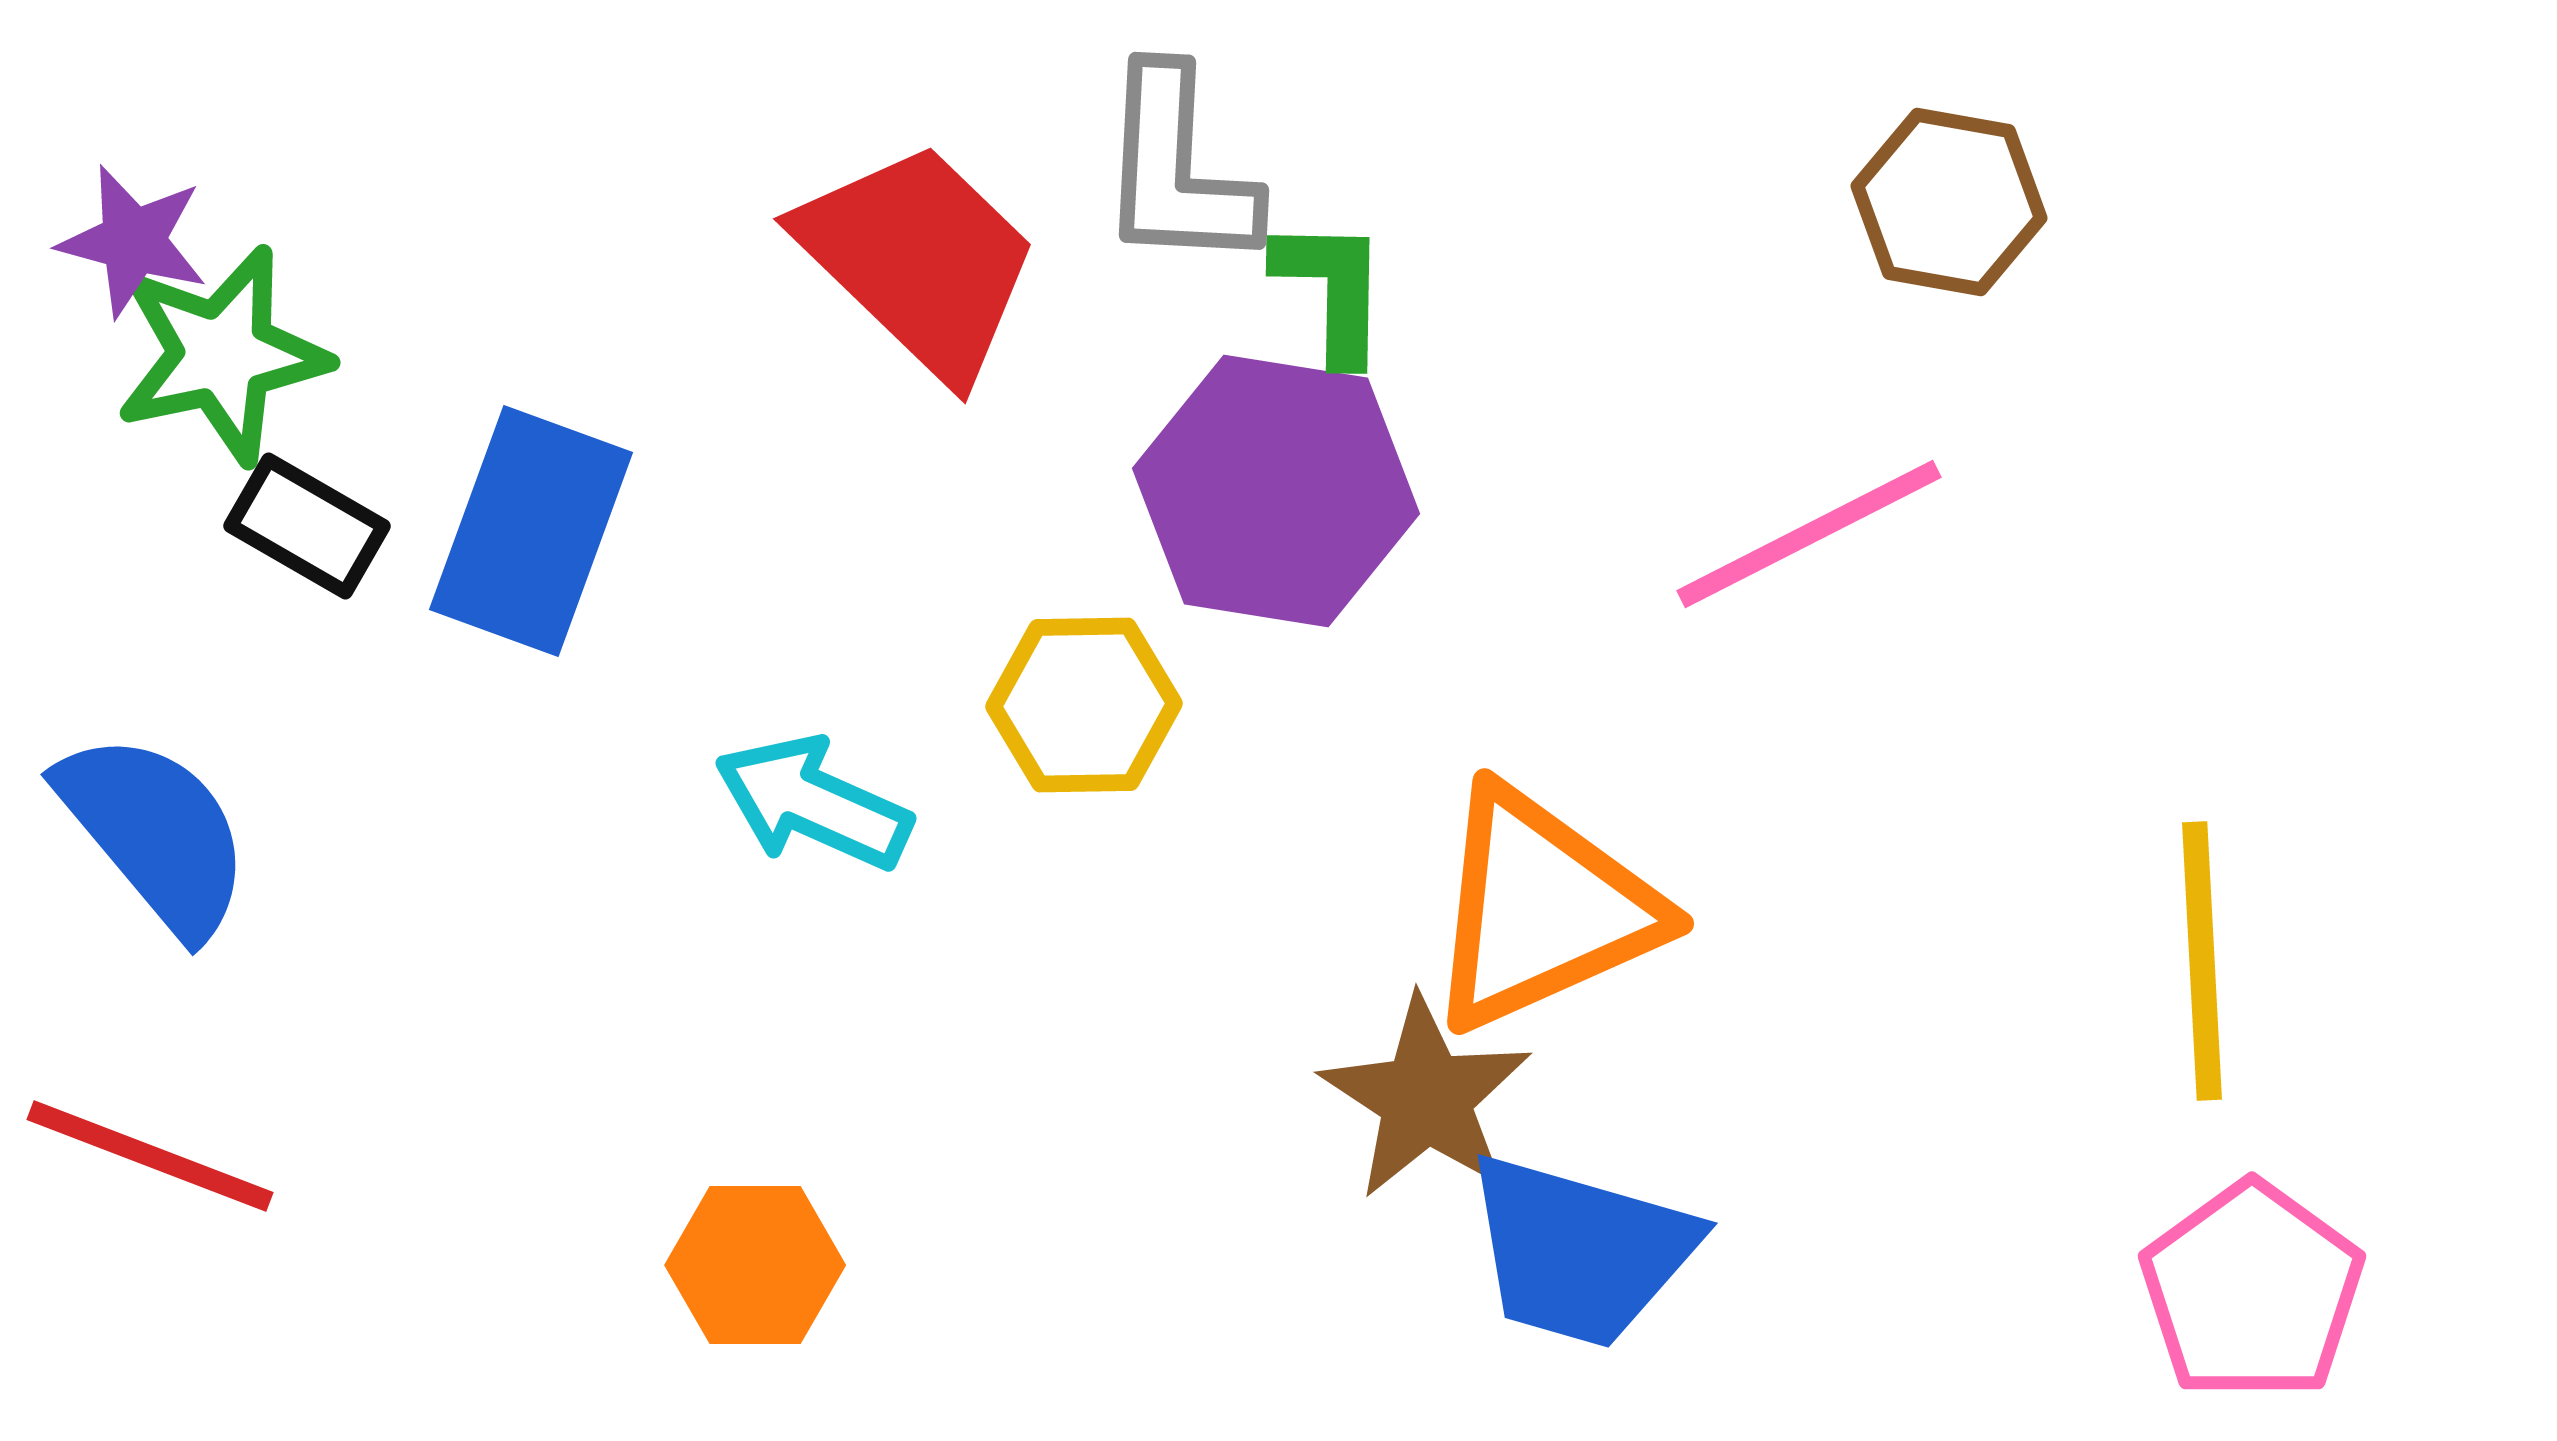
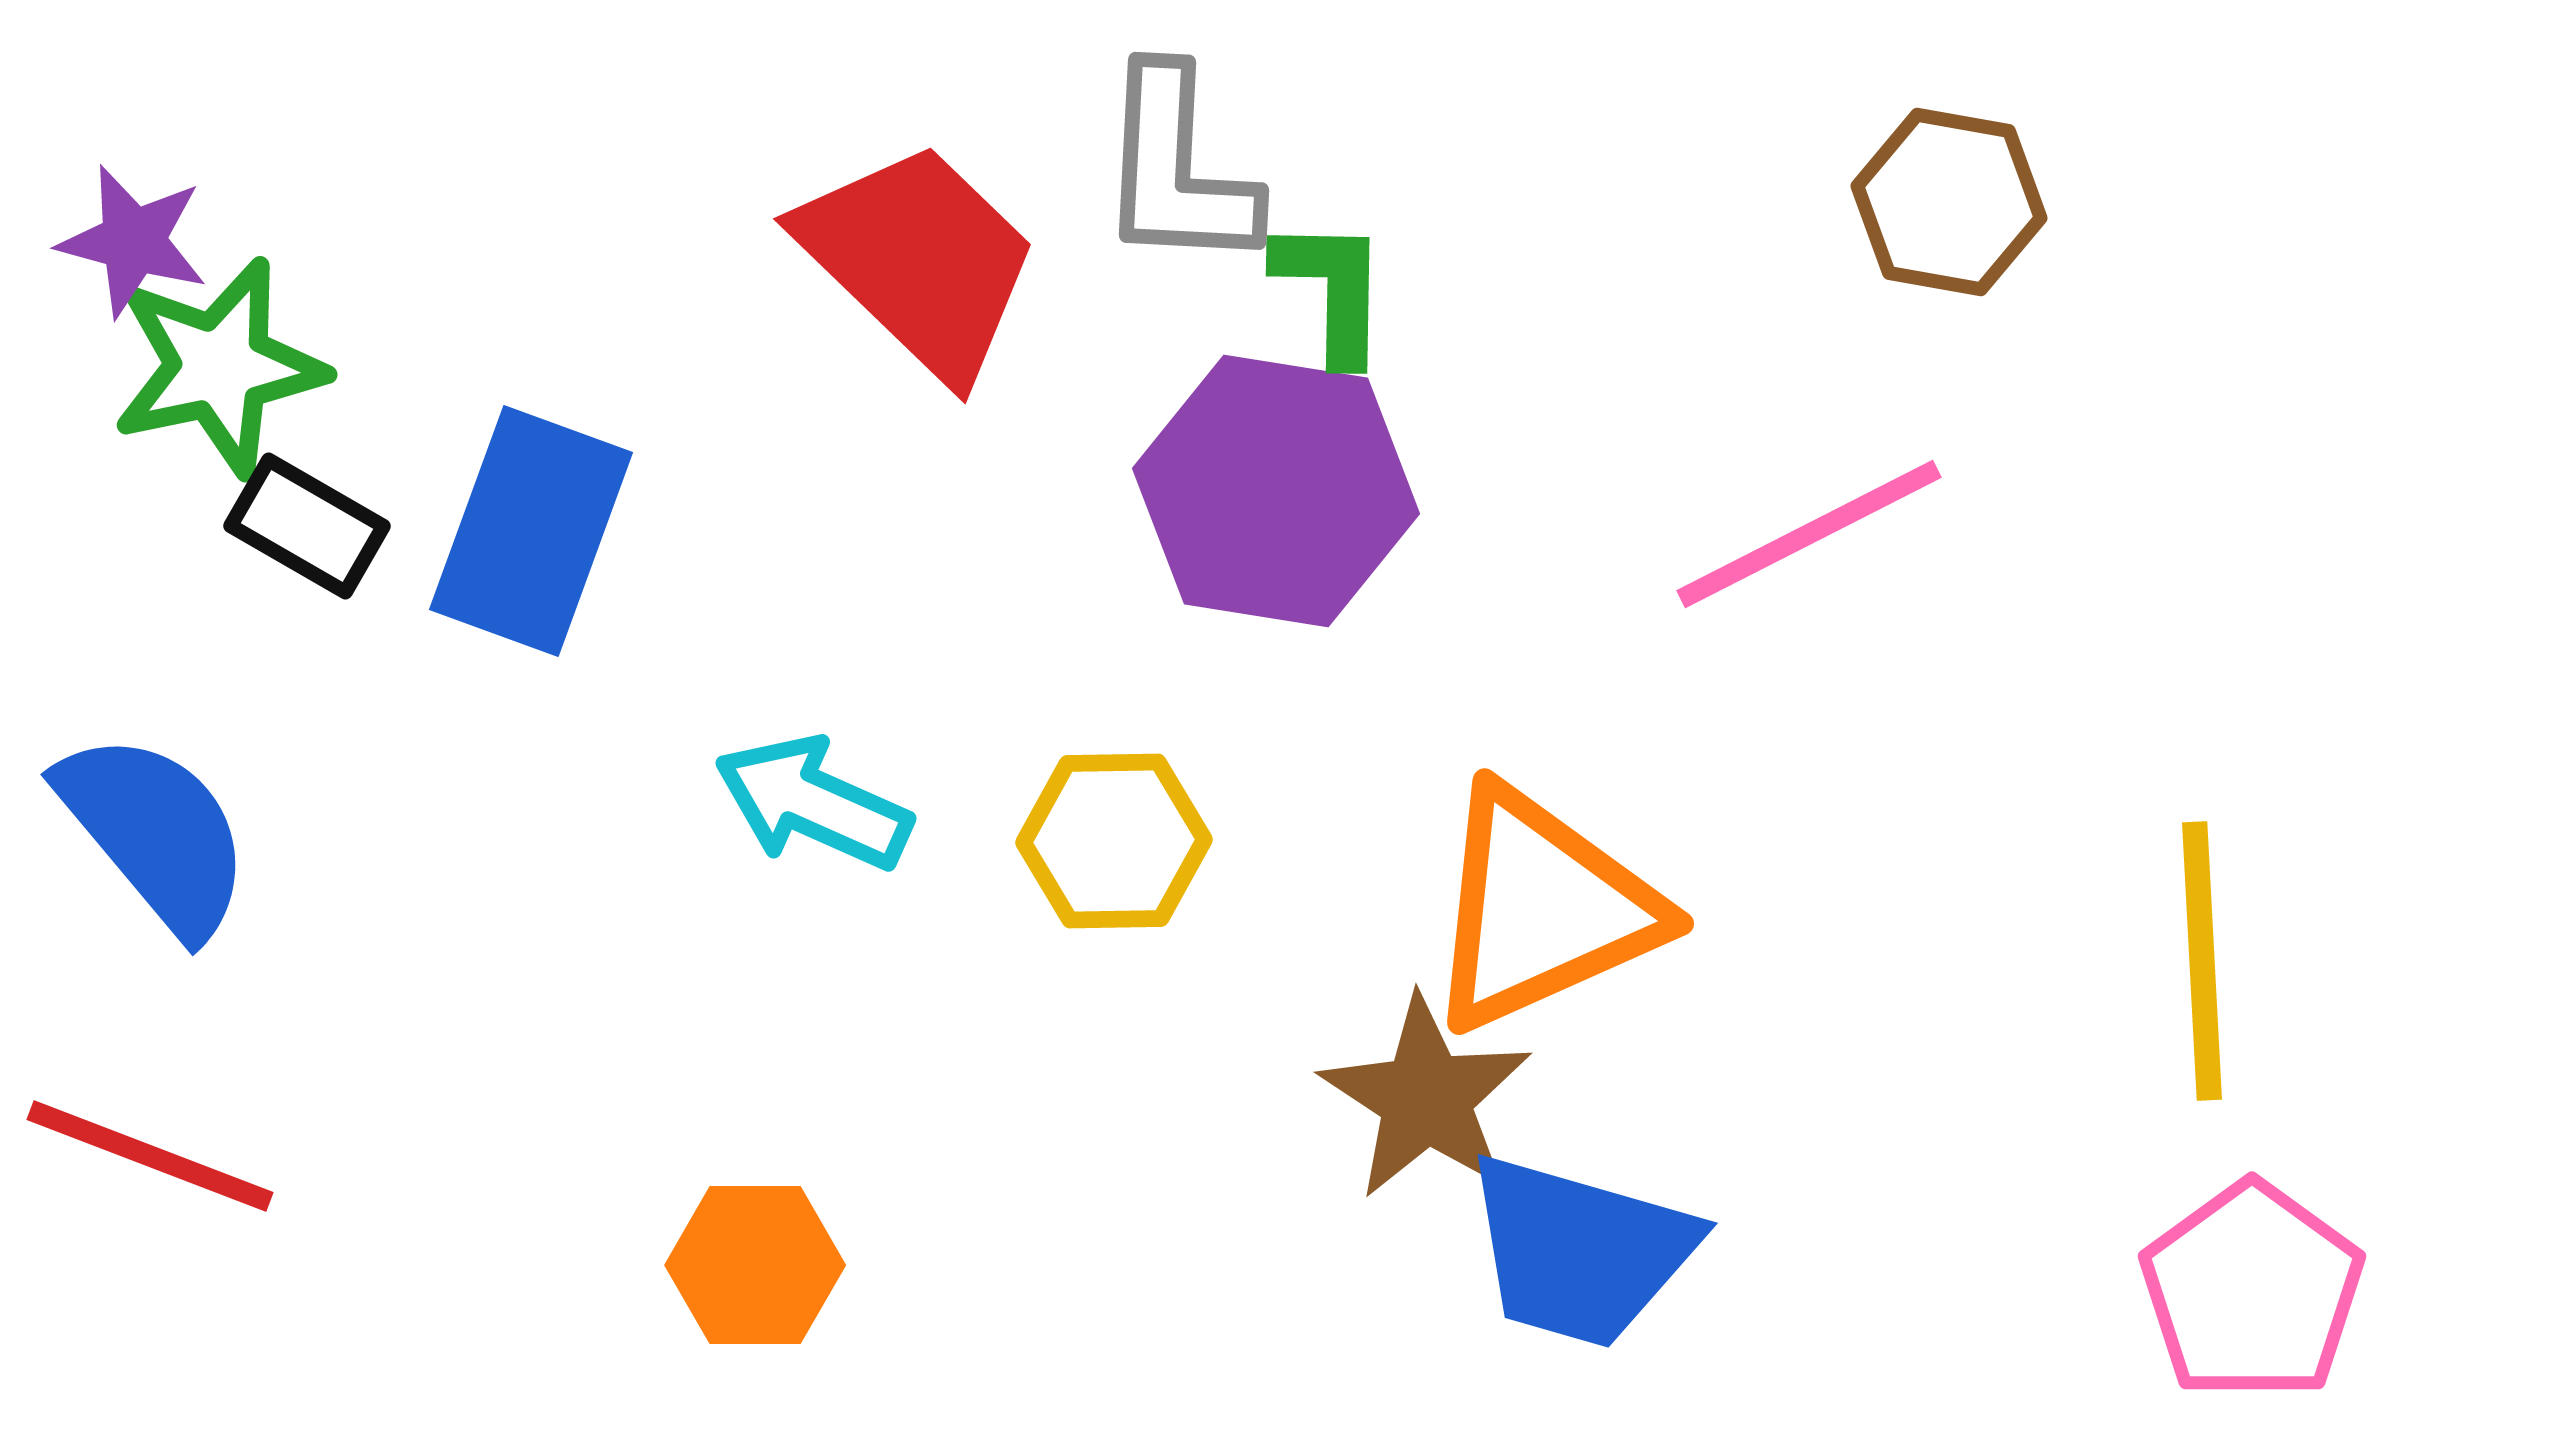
green star: moved 3 px left, 12 px down
yellow hexagon: moved 30 px right, 136 px down
